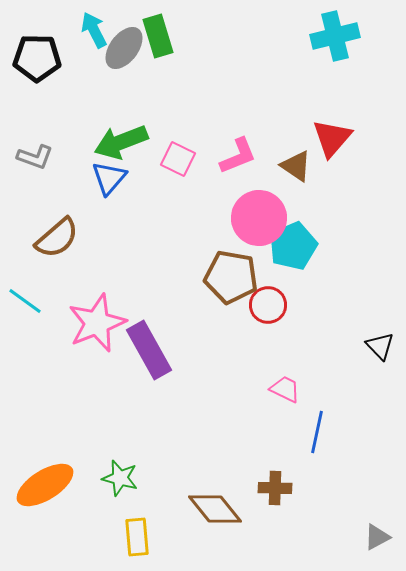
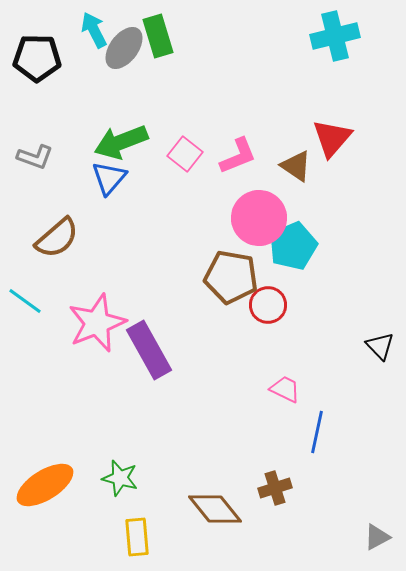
pink square: moved 7 px right, 5 px up; rotated 12 degrees clockwise
brown cross: rotated 20 degrees counterclockwise
